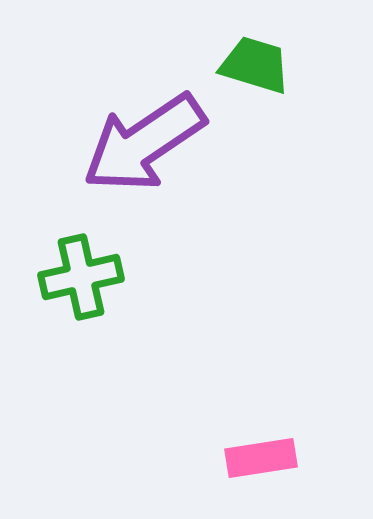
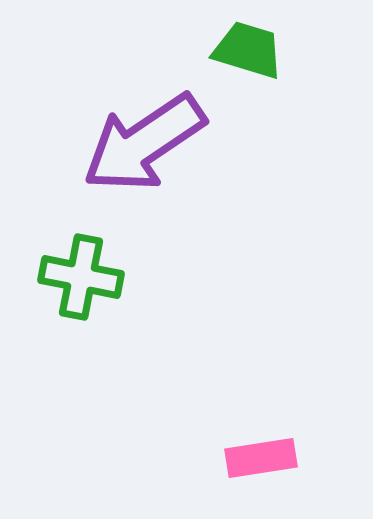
green trapezoid: moved 7 px left, 15 px up
green cross: rotated 24 degrees clockwise
